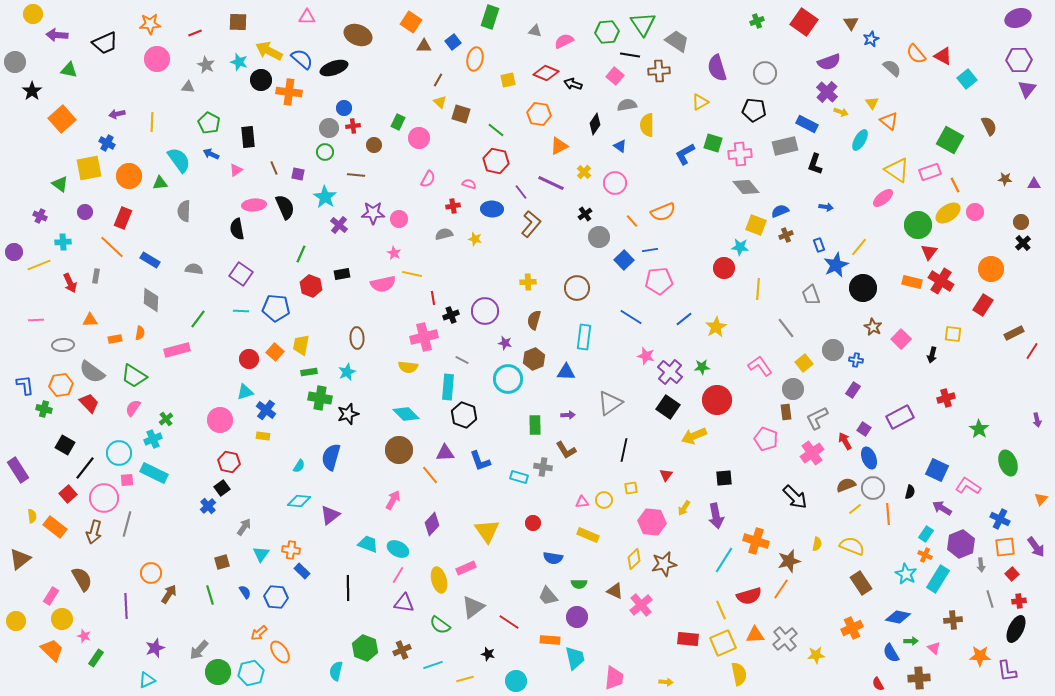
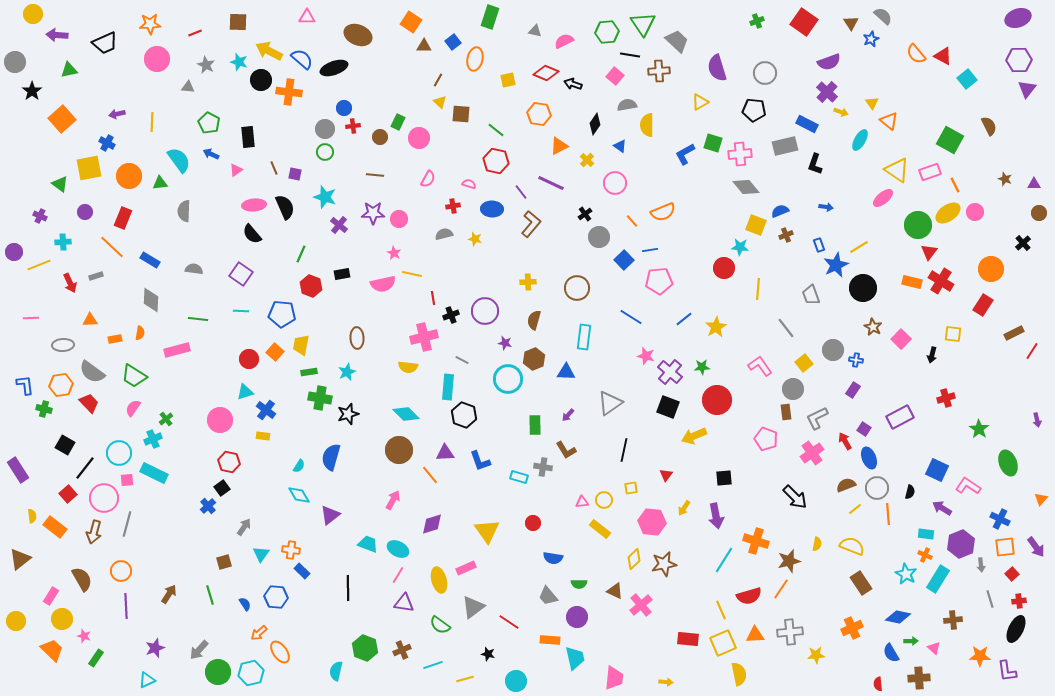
gray trapezoid at (677, 41): rotated 10 degrees clockwise
gray semicircle at (892, 68): moved 9 px left, 52 px up
green triangle at (69, 70): rotated 24 degrees counterclockwise
brown square at (461, 114): rotated 12 degrees counterclockwise
gray circle at (329, 128): moved 4 px left, 1 px down
brown circle at (374, 145): moved 6 px right, 8 px up
yellow cross at (584, 172): moved 3 px right, 12 px up
purple square at (298, 174): moved 3 px left
brown line at (356, 175): moved 19 px right
brown star at (1005, 179): rotated 16 degrees clockwise
cyan star at (325, 197): rotated 15 degrees counterclockwise
brown circle at (1021, 222): moved 18 px right, 9 px up
black semicircle at (237, 229): moved 15 px right, 5 px down; rotated 30 degrees counterclockwise
yellow line at (859, 247): rotated 18 degrees clockwise
gray rectangle at (96, 276): rotated 64 degrees clockwise
blue pentagon at (276, 308): moved 6 px right, 6 px down
green line at (198, 319): rotated 60 degrees clockwise
pink line at (36, 320): moved 5 px left, 2 px up
black square at (668, 407): rotated 15 degrees counterclockwise
purple arrow at (568, 415): rotated 136 degrees clockwise
gray circle at (873, 488): moved 4 px right
cyan diamond at (299, 501): moved 6 px up; rotated 55 degrees clockwise
purple diamond at (432, 524): rotated 30 degrees clockwise
cyan rectangle at (926, 534): rotated 63 degrees clockwise
yellow rectangle at (588, 535): moved 12 px right, 6 px up; rotated 15 degrees clockwise
brown square at (222, 562): moved 2 px right
orange circle at (151, 573): moved 30 px left, 2 px up
blue semicircle at (245, 592): moved 12 px down
gray cross at (785, 639): moved 5 px right, 7 px up; rotated 35 degrees clockwise
red semicircle at (878, 684): rotated 24 degrees clockwise
